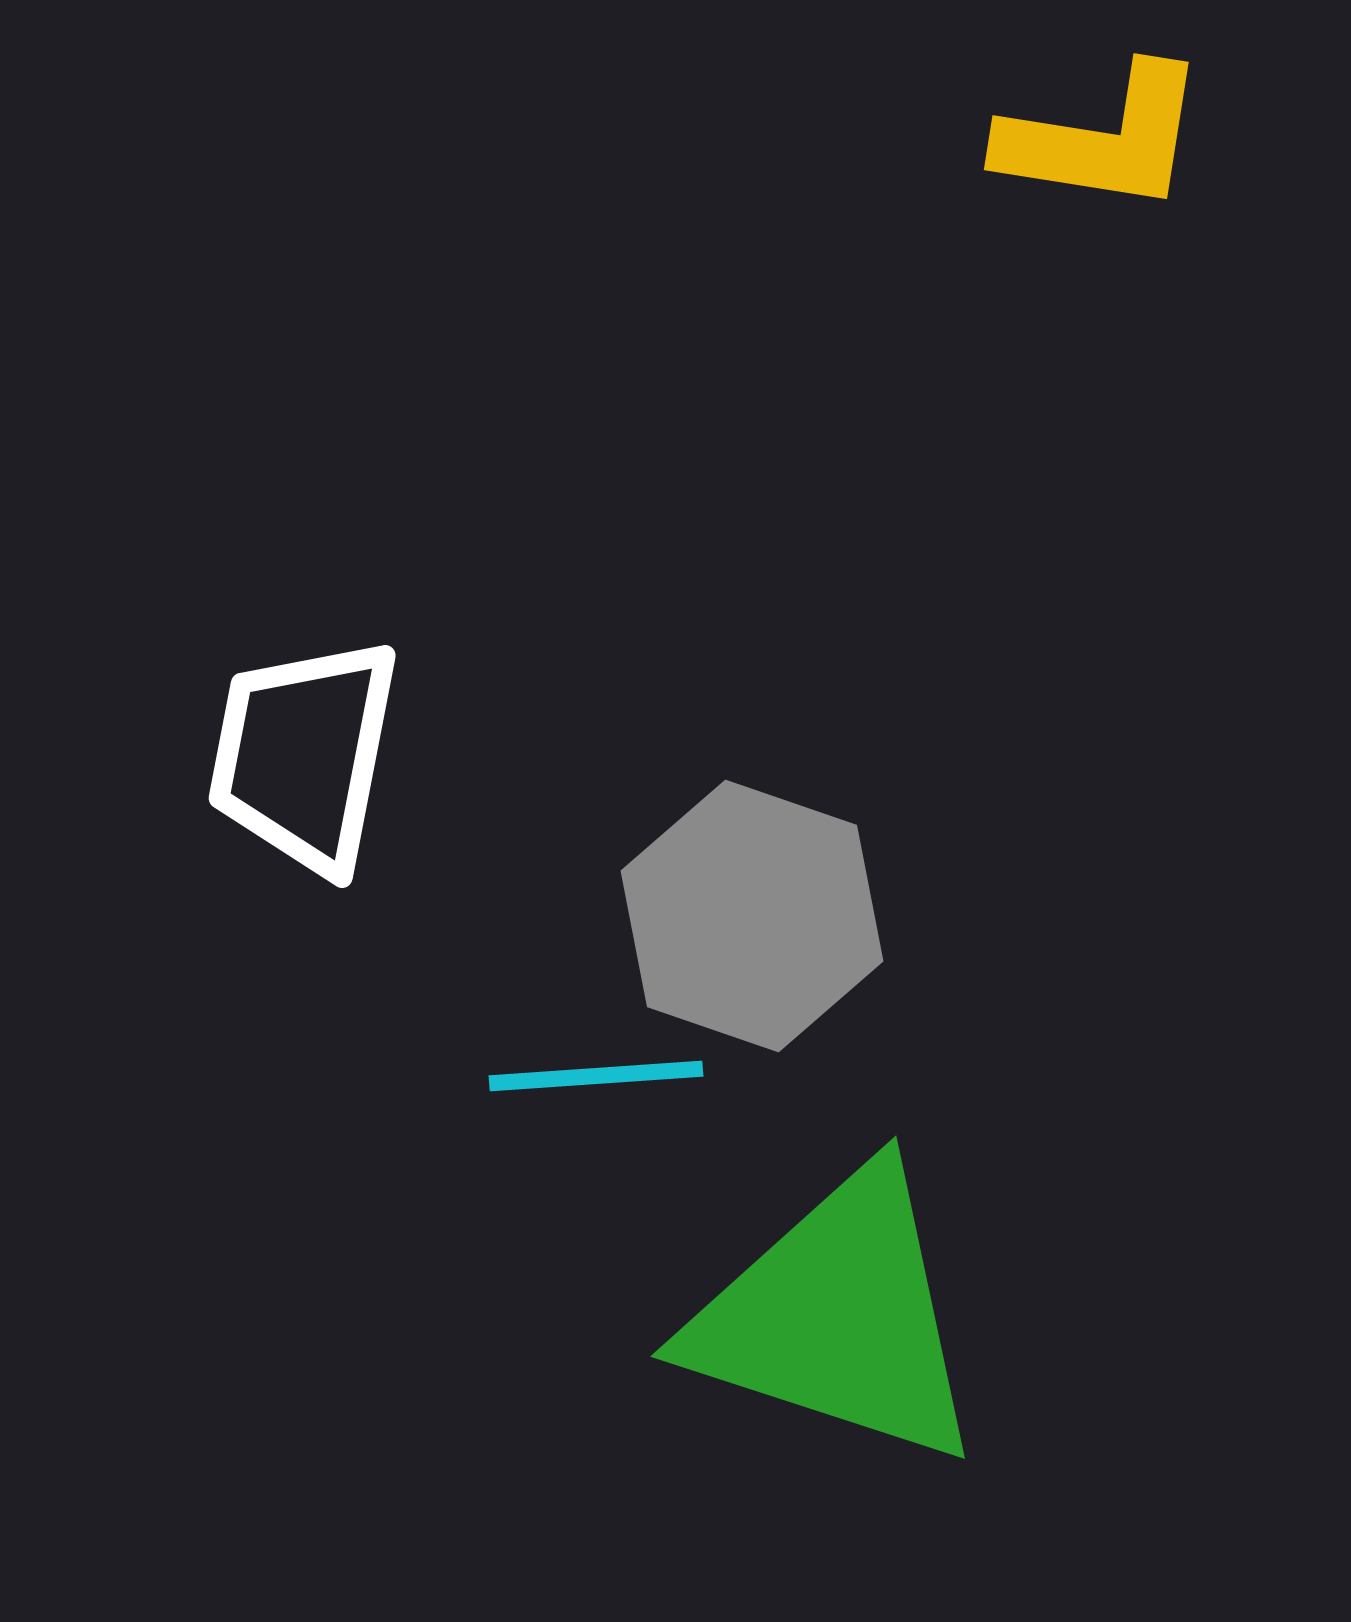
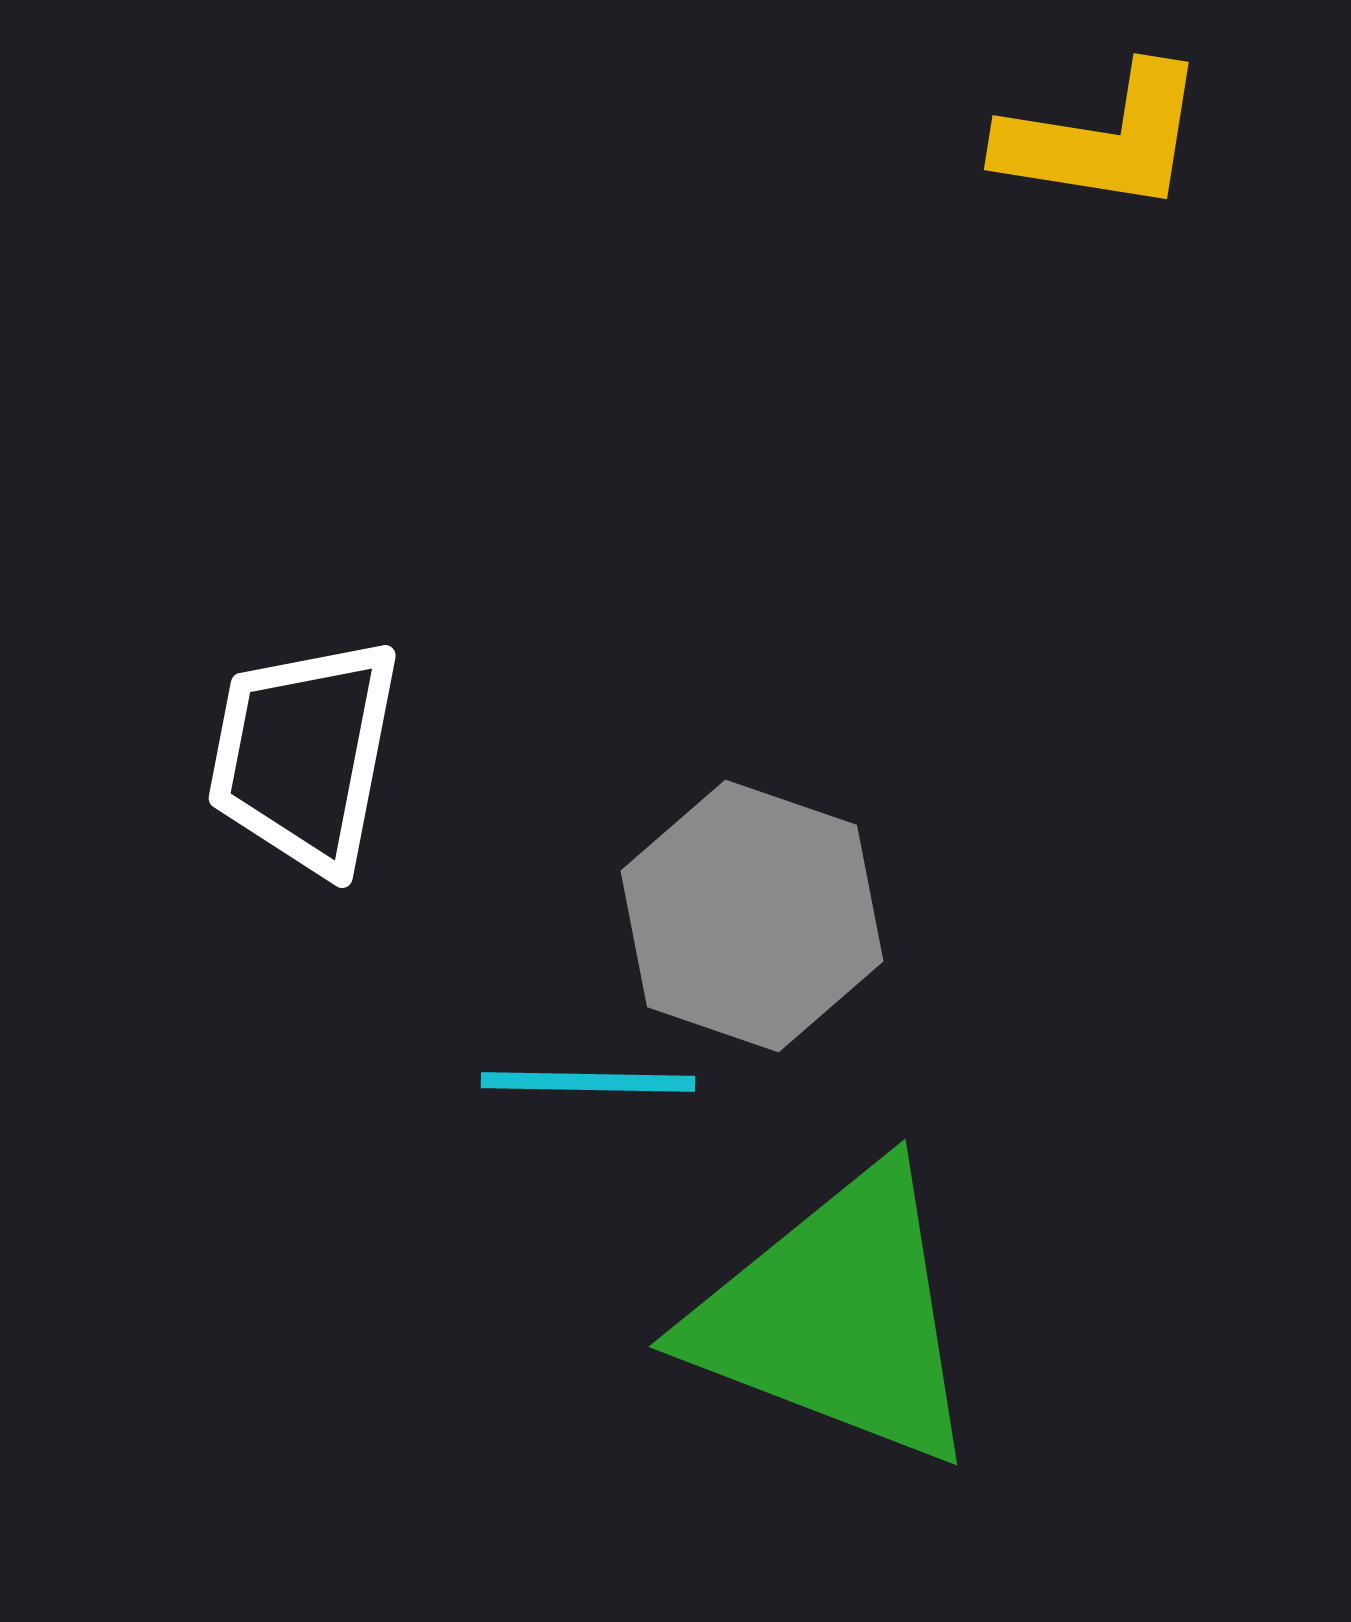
cyan line: moved 8 px left, 6 px down; rotated 5 degrees clockwise
green triangle: rotated 3 degrees clockwise
